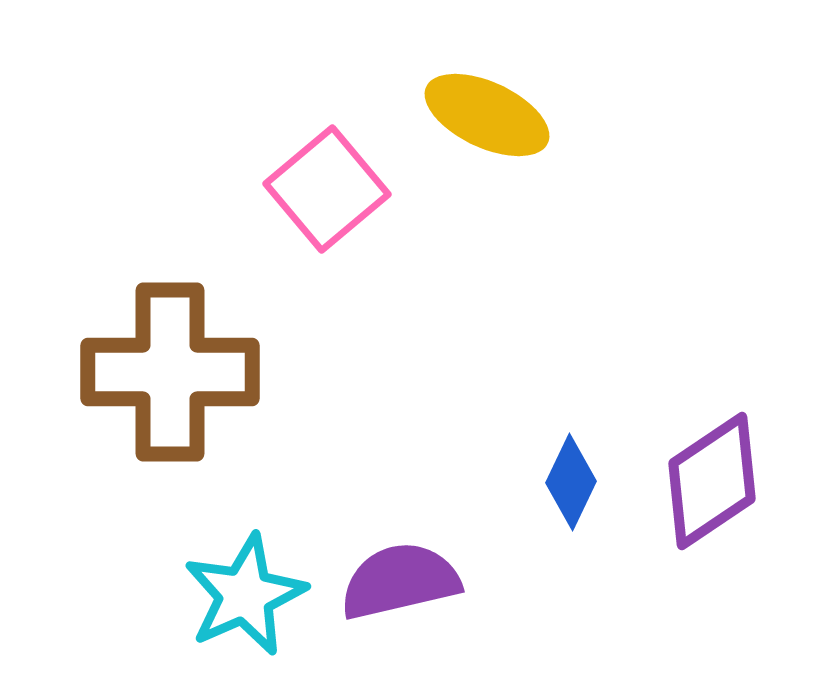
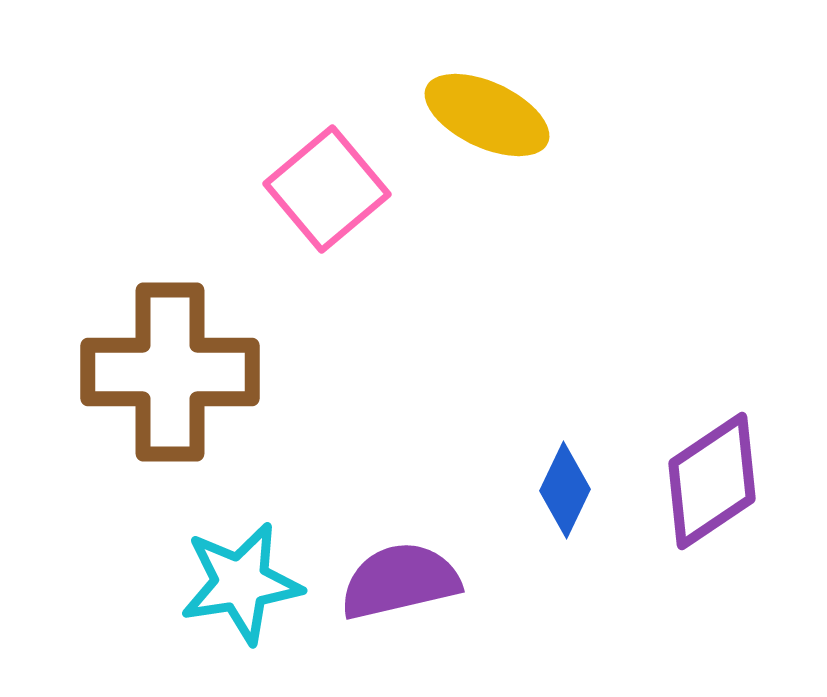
blue diamond: moved 6 px left, 8 px down
cyan star: moved 4 px left, 12 px up; rotated 15 degrees clockwise
